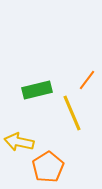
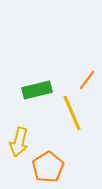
yellow arrow: rotated 88 degrees counterclockwise
